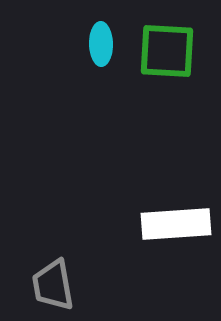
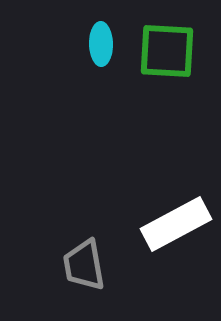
white rectangle: rotated 24 degrees counterclockwise
gray trapezoid: moved 31 px right, 20 px up
